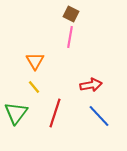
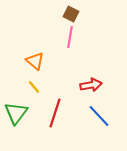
orange triangle: rotated 18 degrees counterclockwise
